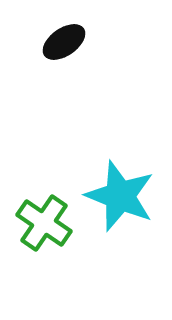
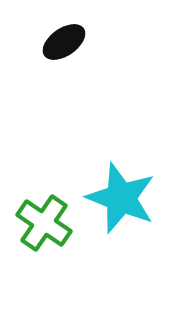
cyan star: moved 1 px right, 2 px down
